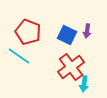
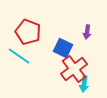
purple arrow: moved 1 px down
blue square: moved 4 px left, 13 px down
red cross: moved 3 px right, 2 px down
